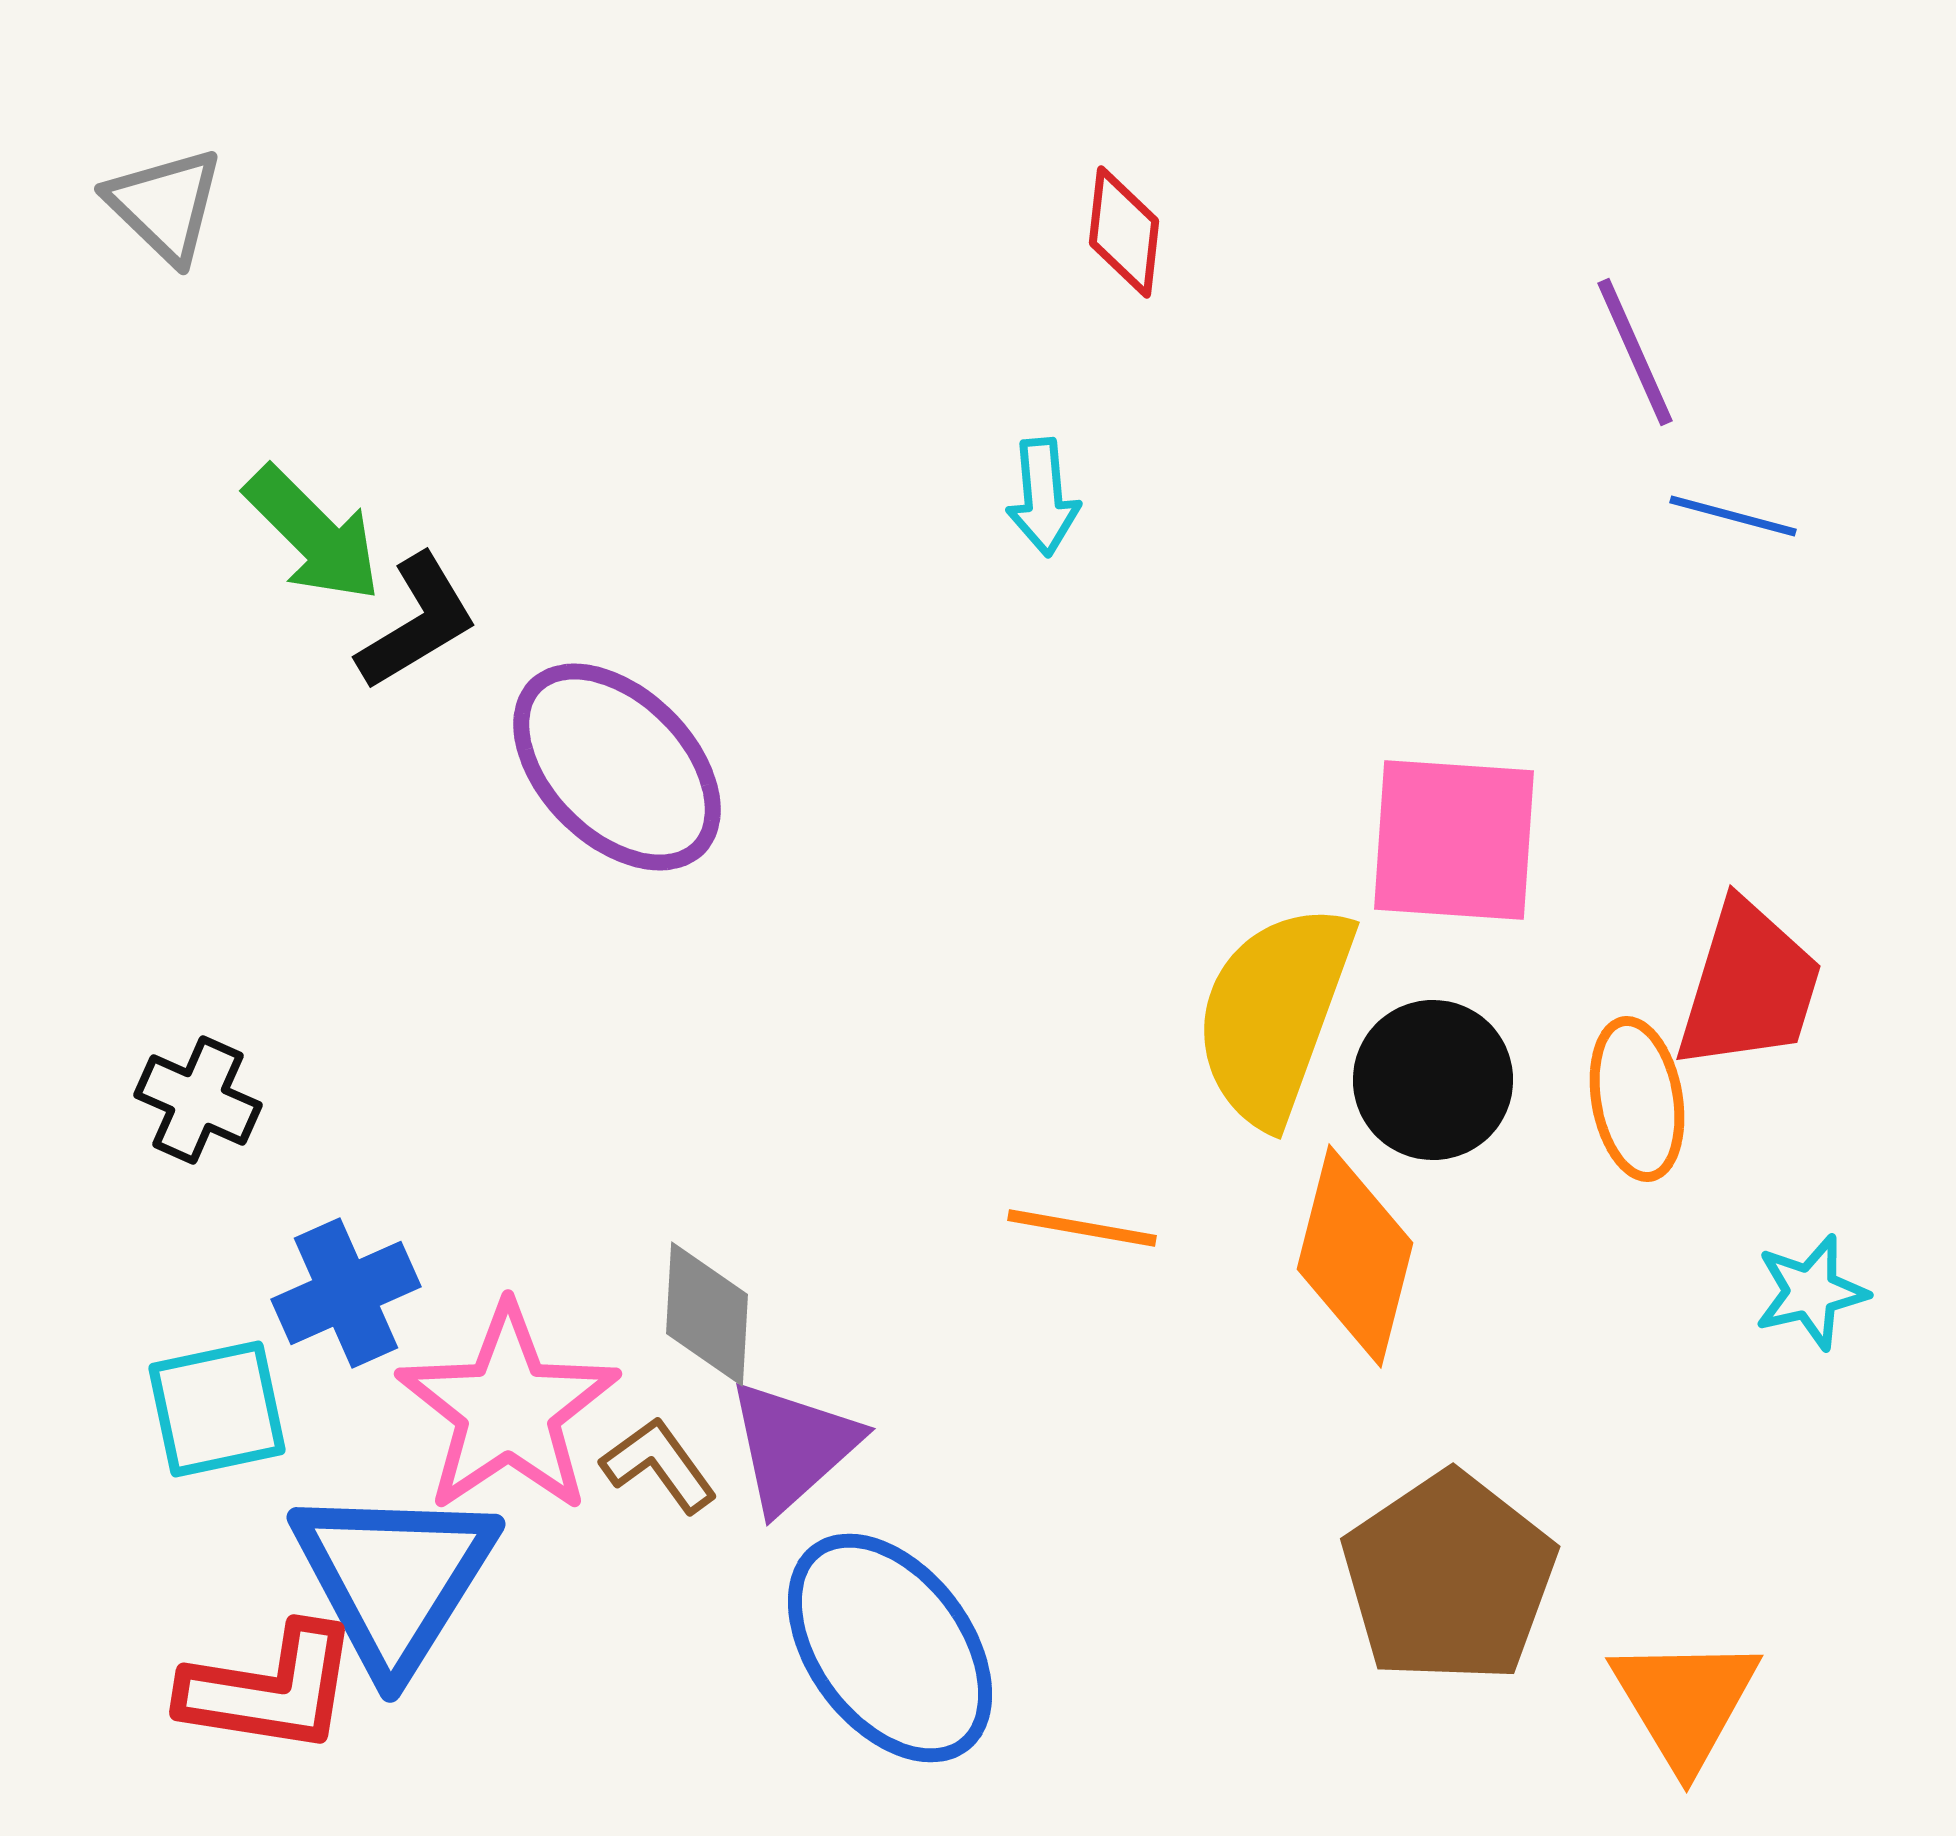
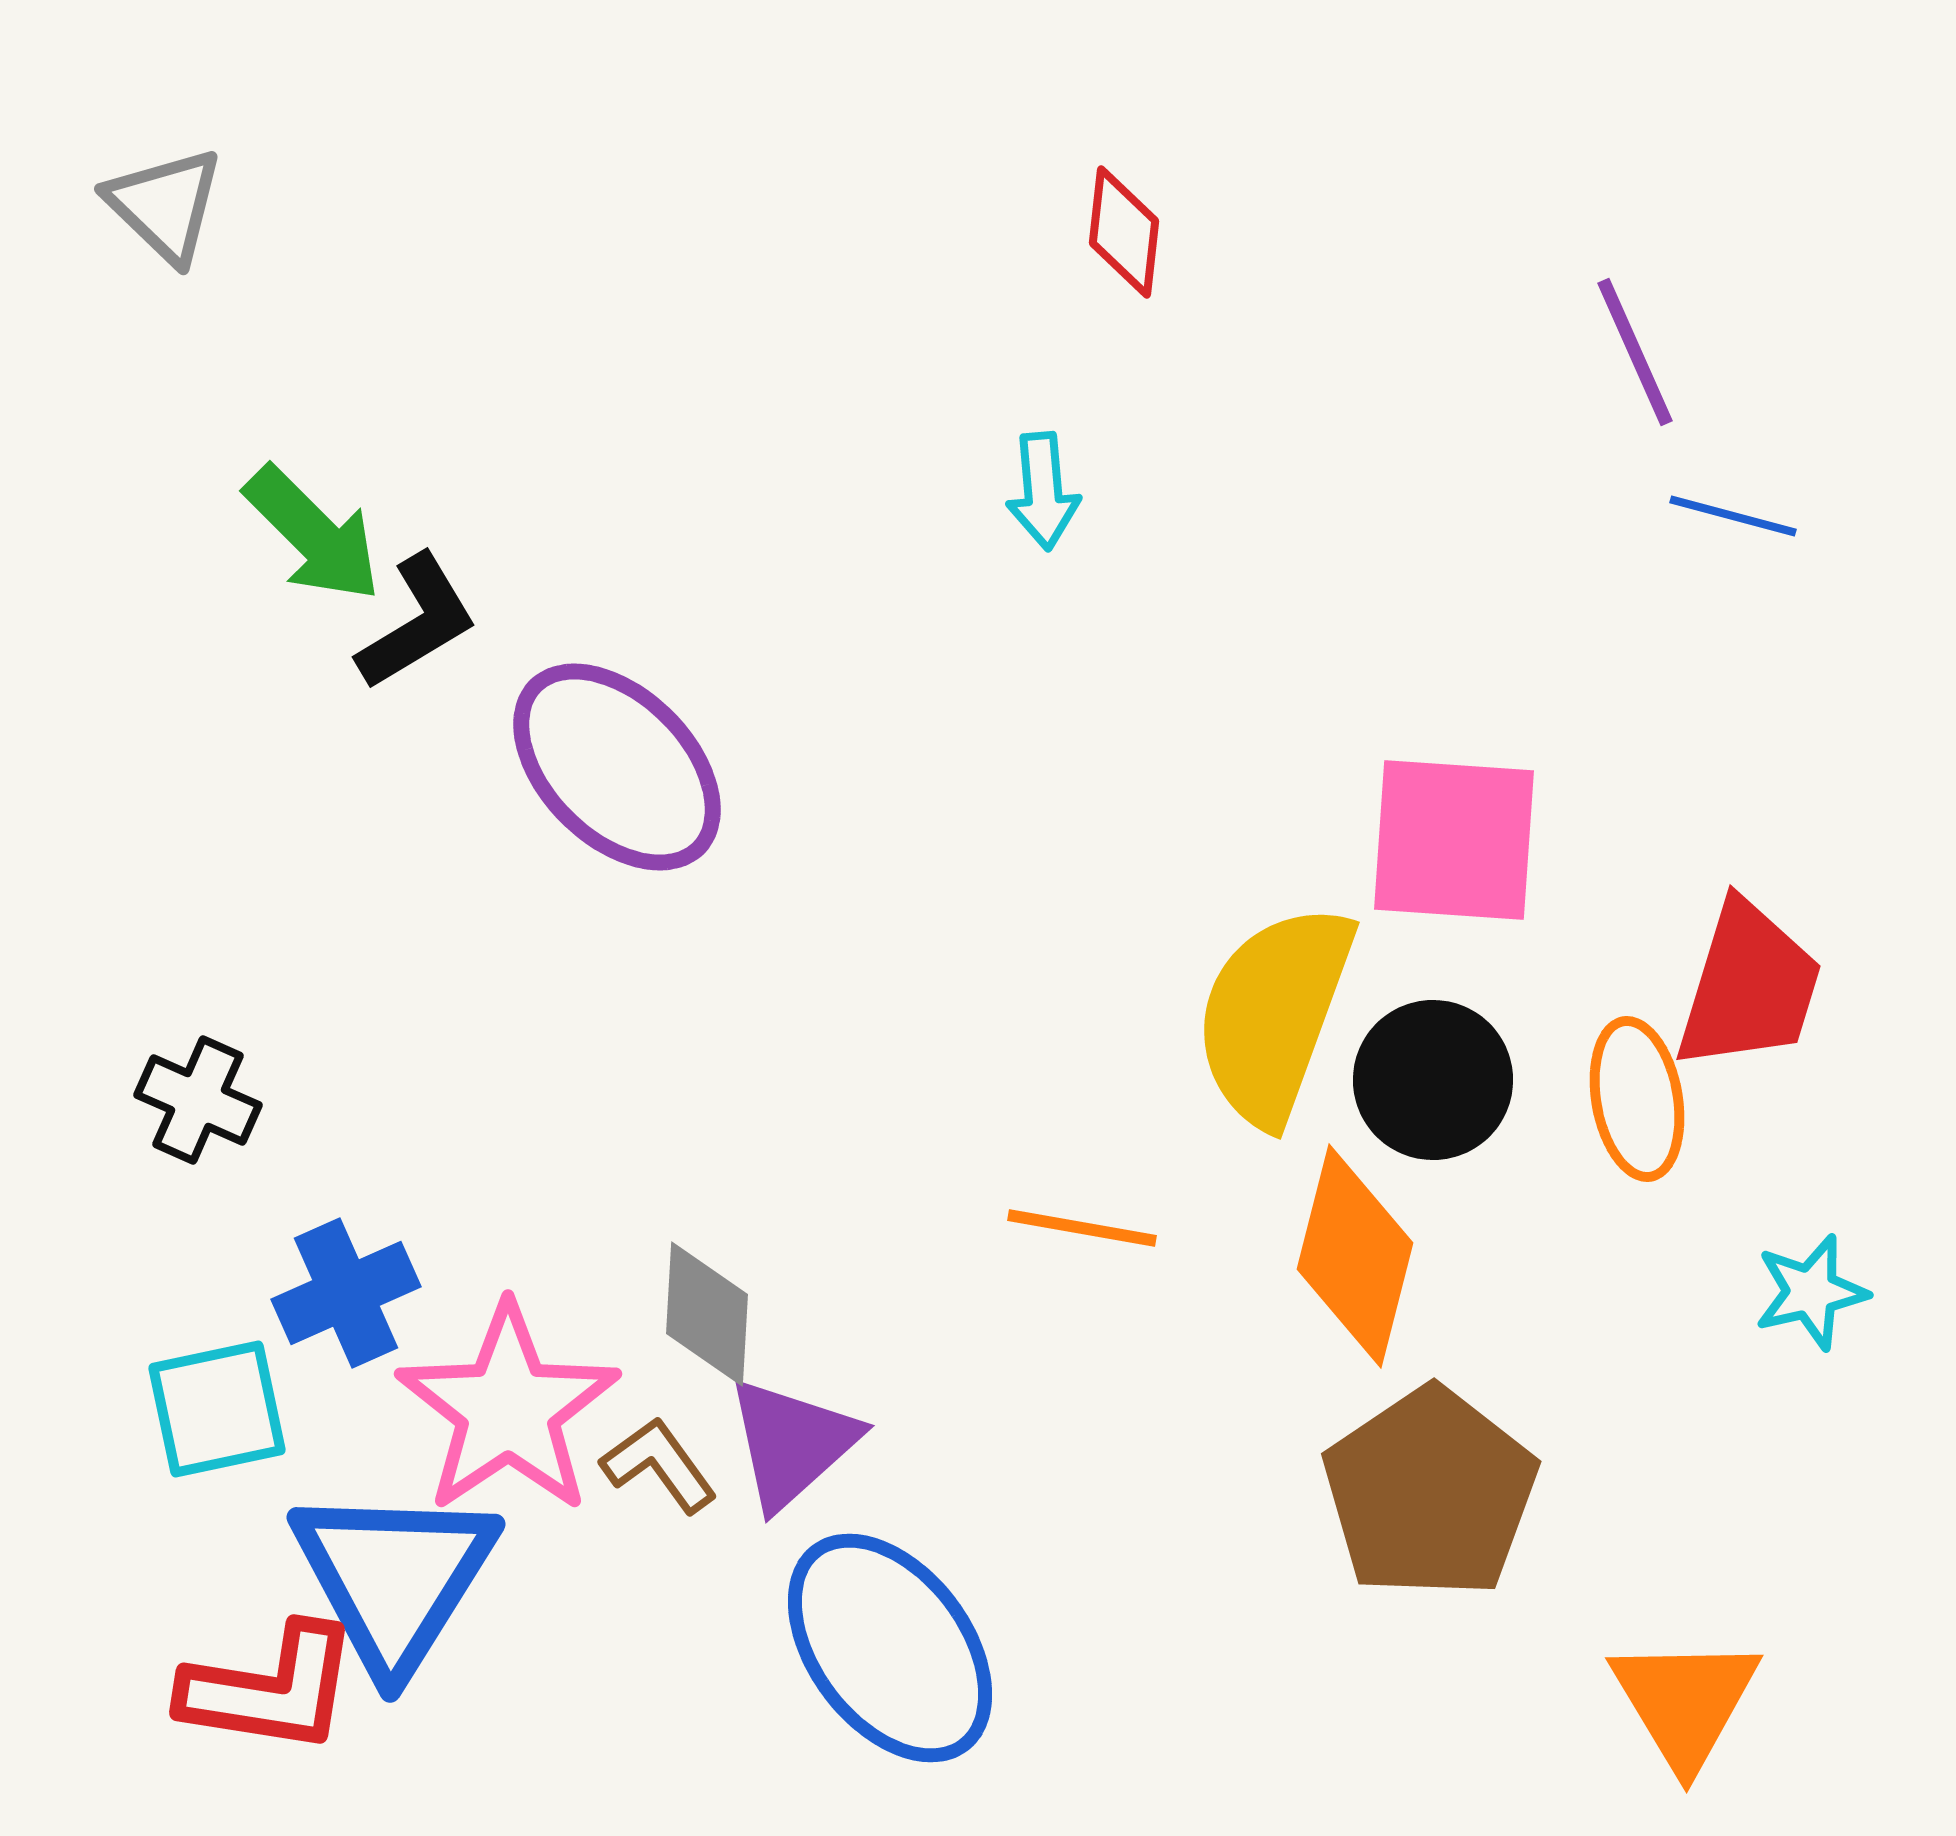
cyan arrow: moved 6 px up
purple triangle: moved 1 px left, 3 px up
brown pentagon: moved 19 px left, 85 px up
